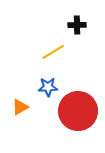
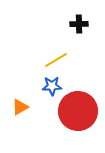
black cross: moved 2 px right, 1 px up
yellow line: moved 3 px right, 8 px down
blue star: moved 4 px right, 1 px up
